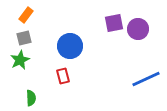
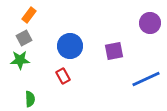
orange rectangle: moved 3 px right
purple square: moved 28 px down
purple circle: moved 12 px right, 6 px up
gray square: rotated 14 degrees counterclockwise
green star: rotated 24 degrees clockwise
red rectangle: rotated 14 degrees counterclockwise
green semicircle: moved 1 px left, 1 px down
